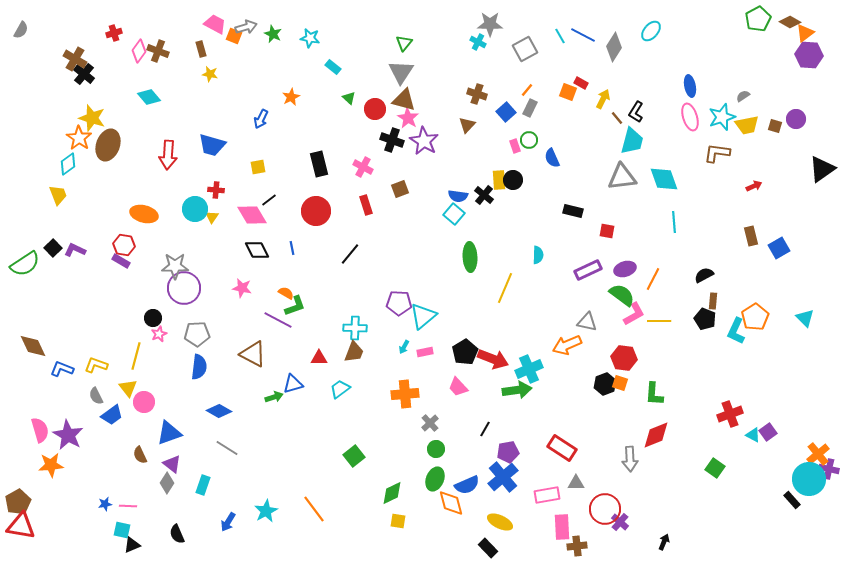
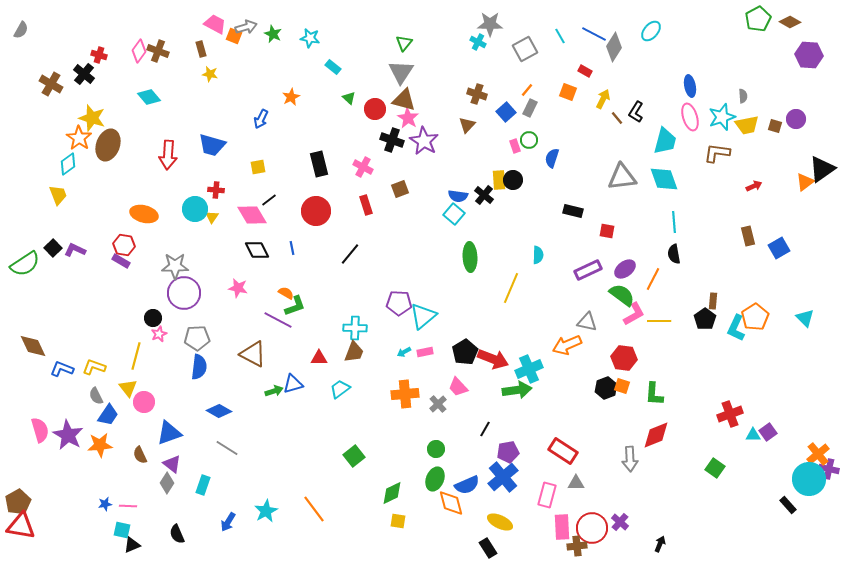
red cross at (114, 33): moved 15 px left, 22 px down; rotated 35 degrees clockwise
orange triangle at (805, 33): moved 149 px down
blue line at (583, 35): moved 11 px right, 1 px up
brown cross at (75, 59): moved 24 px left, 25 px down
red rectangle at (581, 83): moved 4 px right, 12 px up
gray semicircle at (743, 96): rotated 120 degrees clockwise
cyan trapezoid at (632, 141): moved 33 px right
blue semicircle at (552, 158): rotated 42 degrees clockwise
brown rectangle at (751, 236): moved 3 px left
purple ellipse at (625, 269): rotated 20 degrees counterclockwise
black semicircle at (704, 275): moved 30 px left, 21 px up; rotated 72 degrees counterclockwise
purple circle at (184, 288): moved 5 px down
pink star at (242, 288): moved 4 px left
yellow line at (505, 288): moved 6 px right
black pentagon at (705, 319): rotated 15 degrees clockwise
cyan L-shape at (736, 331): moved 3 px up
gray pentagon at (197, 334): moved 4 px down
cyan arrow at (404, 347): moved 5 px down; rotated 32 degrees clockwise
yellow L-shape at (96, 365): moved 2 px left, 2 px down
orange square at (620, 383): moved 2 px right, 3 px down
black hexagon at (605, 384): moved 1 px right, 4 px down
green arrow at (274, 397): moved 6 px up
blue trapezoid at (112, 415): moved 4 px left; rotated 20 degrees counterclockwise
gray cross at (430, 423): moved 8 px right, 19 px up
cyan triangle at (753, 435): rotated 28 degrees counterclockwise
red rectangle at (562, 448): moved 1 px right, 3 px down
orange star at (51, 465): moved 49 px right, 20 px up
pink rectangle at (547, 495): rotated 65 degrees counterclockwise
black rectangle at (792, 500): moved 4 px left, 5 px down
red circle at (605, 509): moved 13 px left, 19 px down
black arrow at (664, 542): moved 4 px left, 2 px down
black rectangle at (488, 548): rotated 12 degrees clockwise
